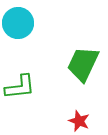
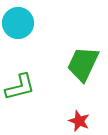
green L-shape: rotated 8 degrees counterclockwise
